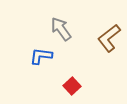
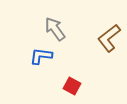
gray arrow: moved 6 px left
red square: rotated 18 degrees counterclockwise
